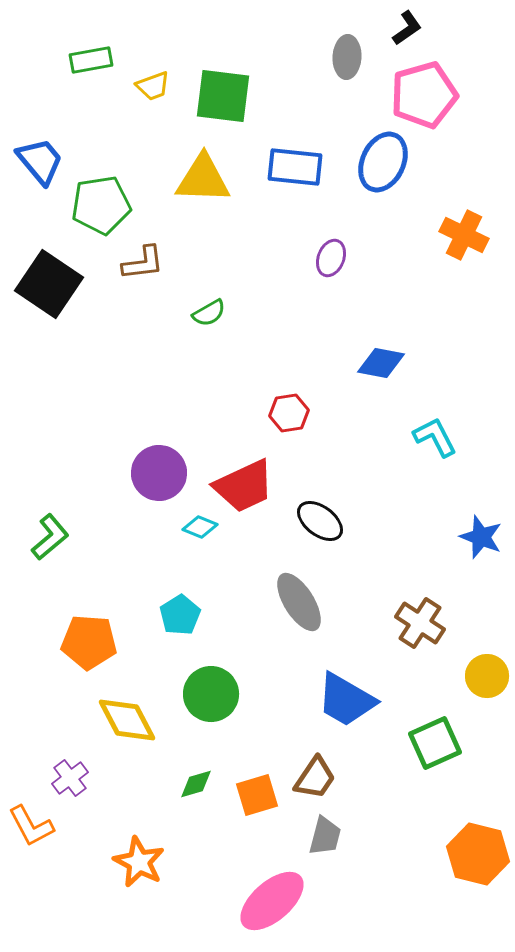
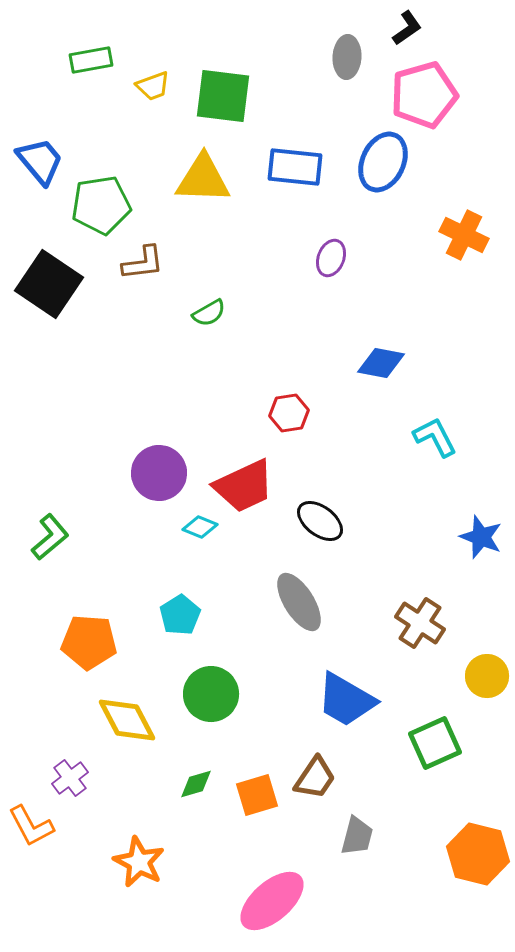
gray trapezoid at (325, 836): moved 32 px right
